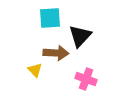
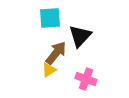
brown arrow: rotated 55 degrees counterclockwise
yellow triangle: moved 14 px right; rotated 42 degrees clockwise
